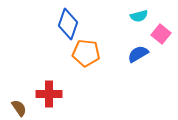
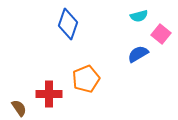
orange pentagon: moved 26 px down; rotated 28 degrees counterclockwise
